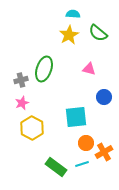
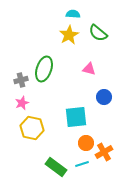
yellow hexagon: rotated 15 degrees counterclockwise
